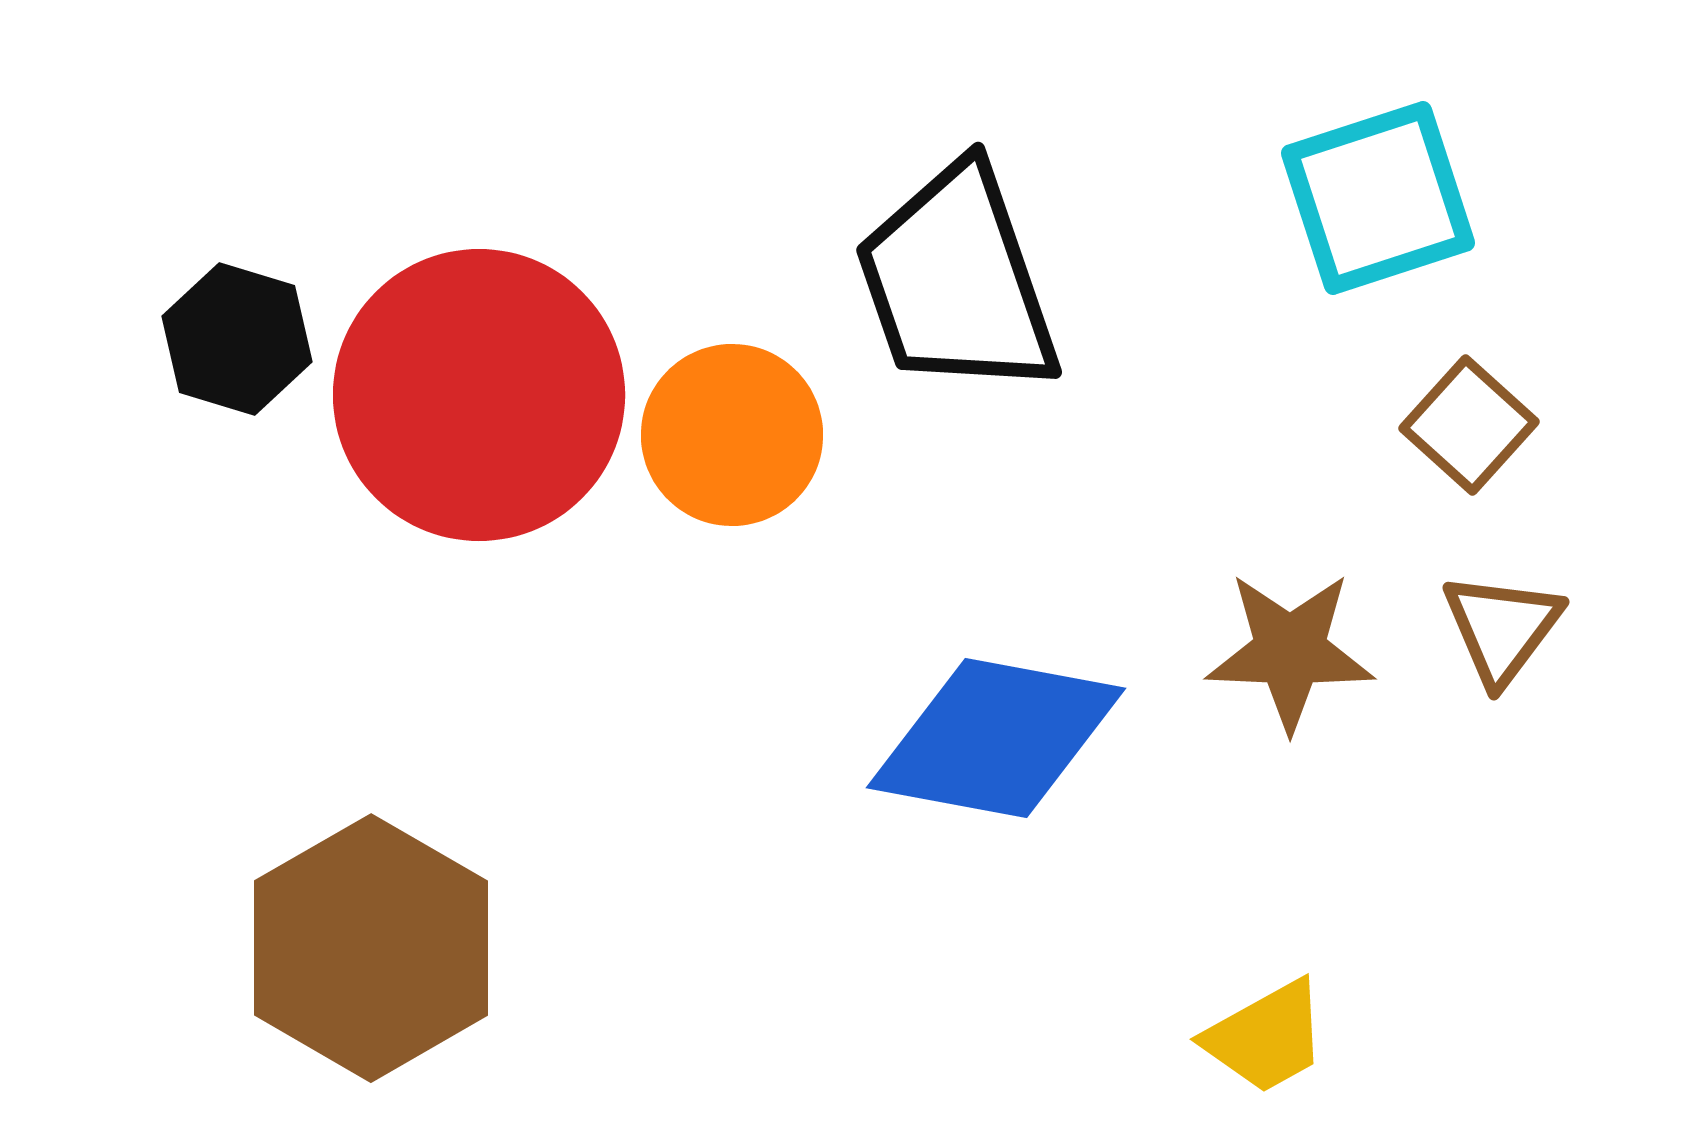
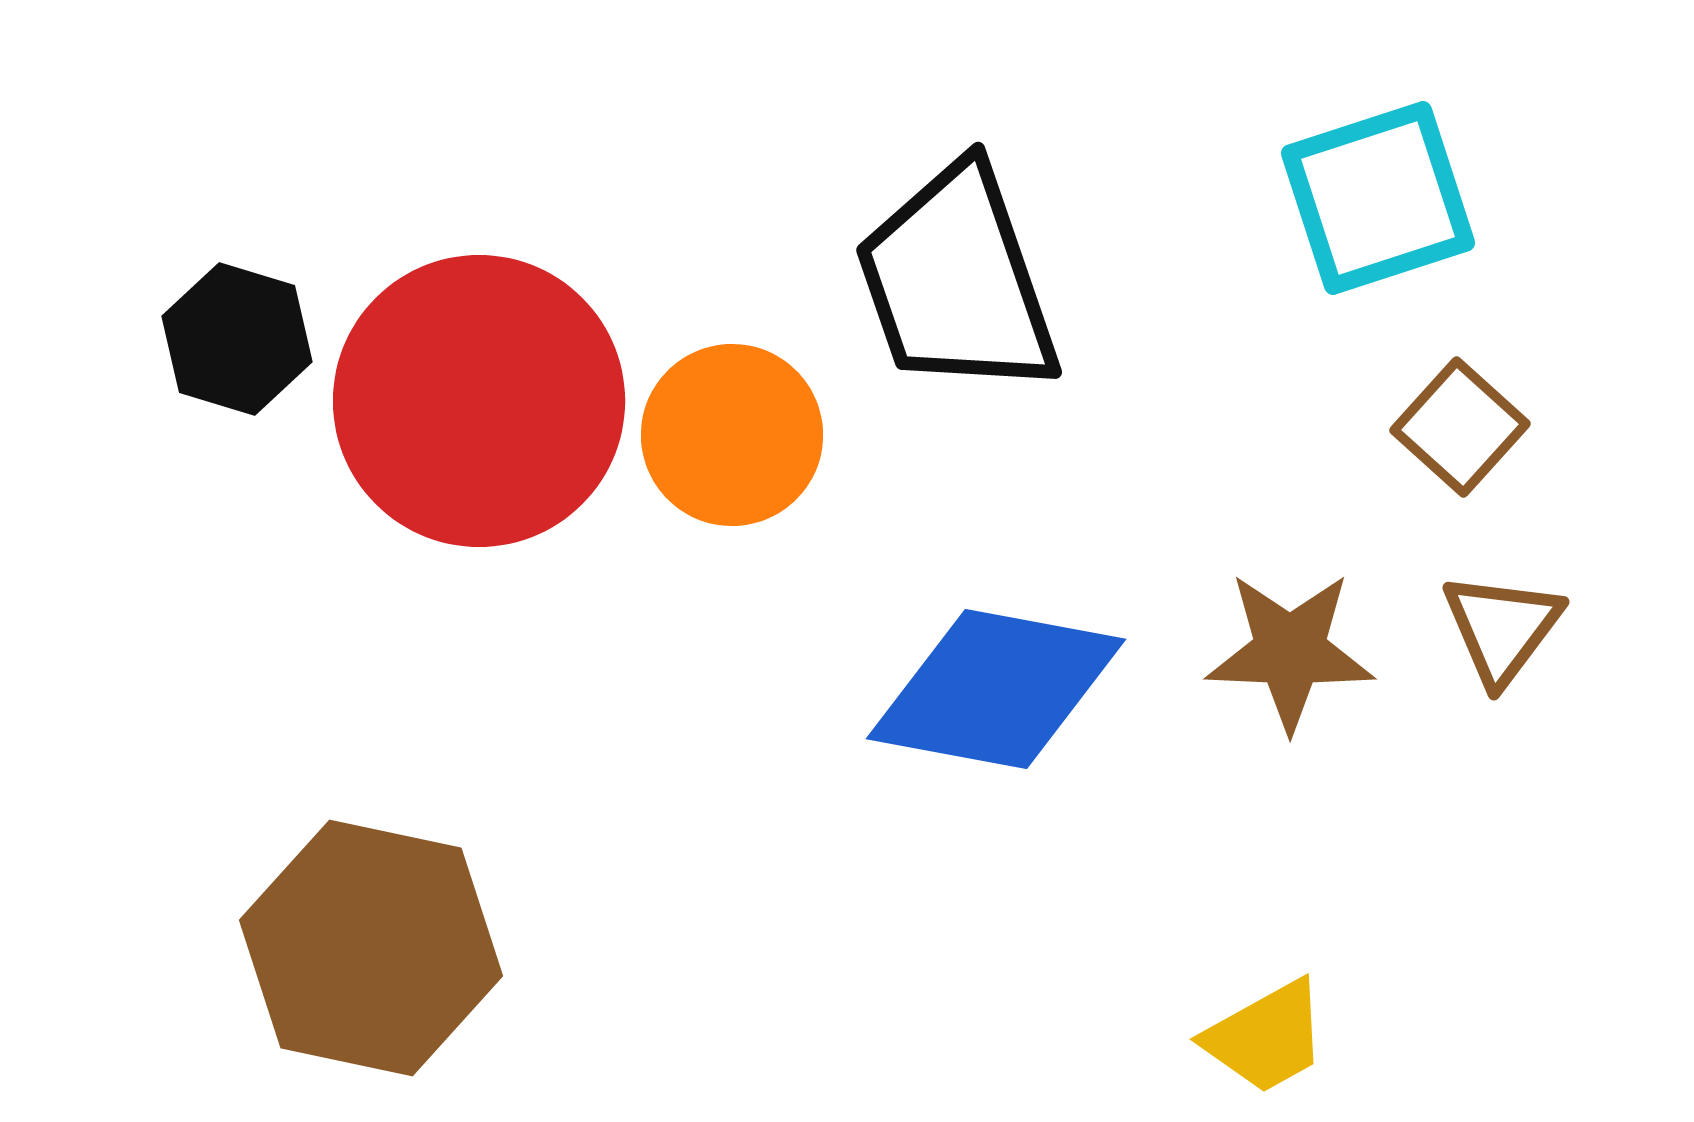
red circle: moved 6 px down
brown square: moved 9 px left, 2 px down
blue diamond: moved 49 px up
brown hexagon: rotated 18 degrees counterclockwise
